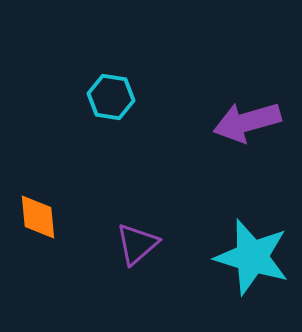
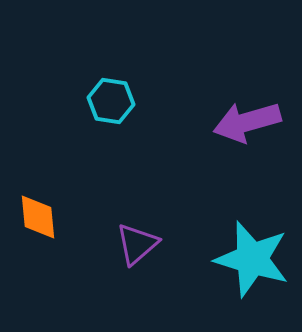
cyan hexagon: moved 4 px down
cyan star: moved 2 px down
